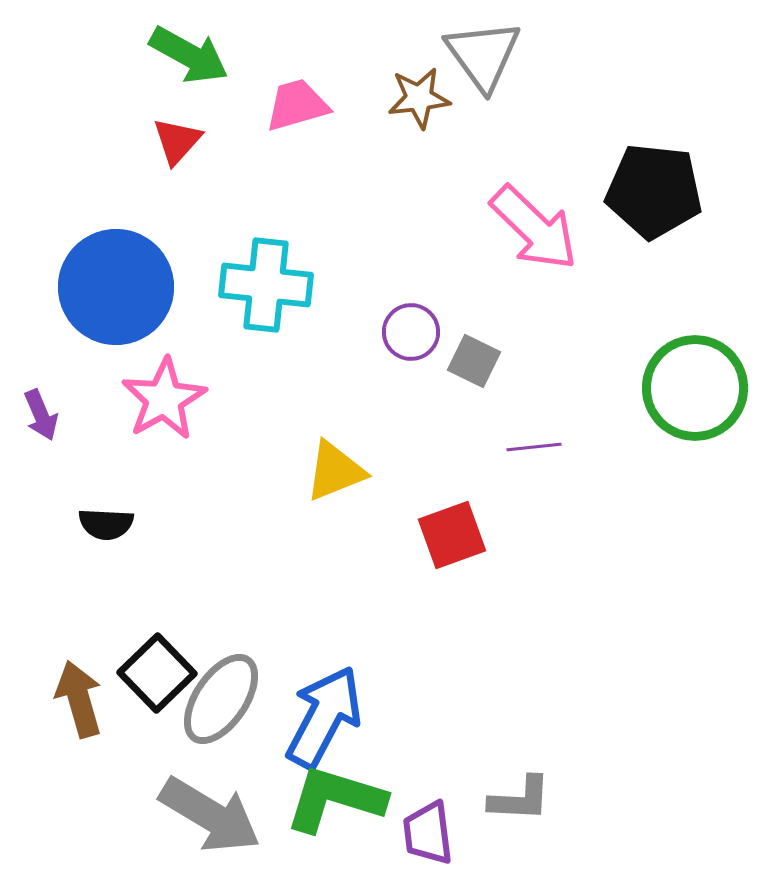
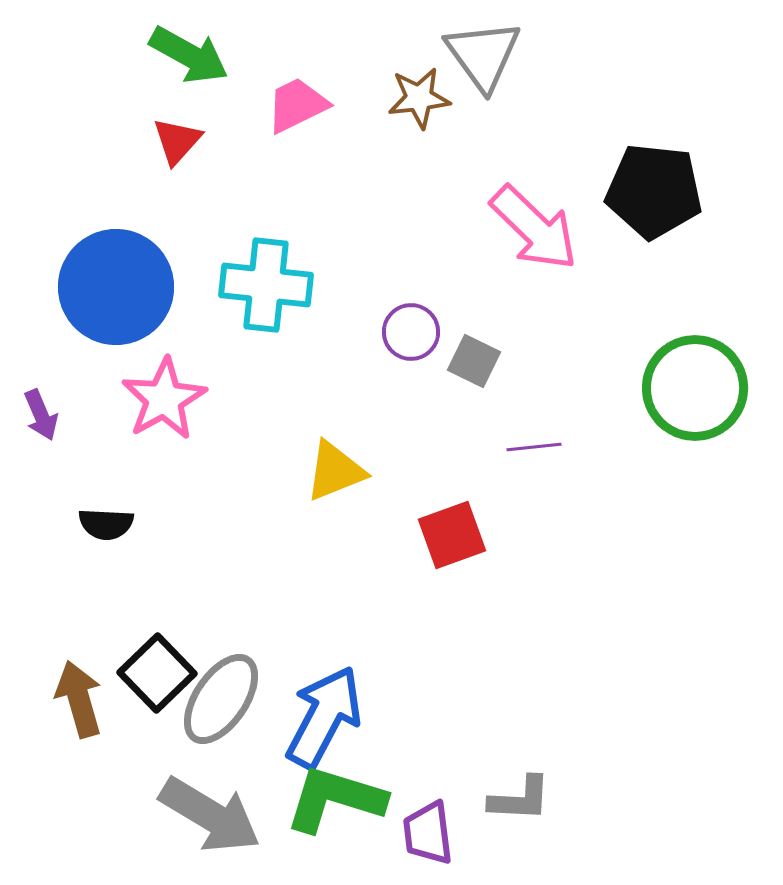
pink trapezoid: rotated 10 degrees counterclockwise
